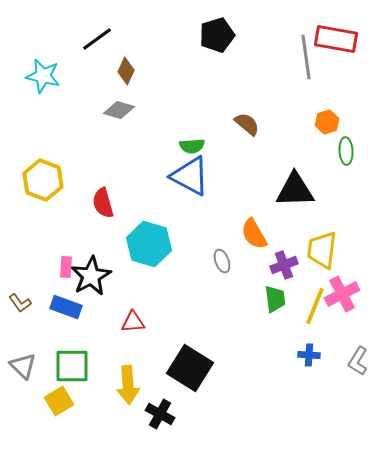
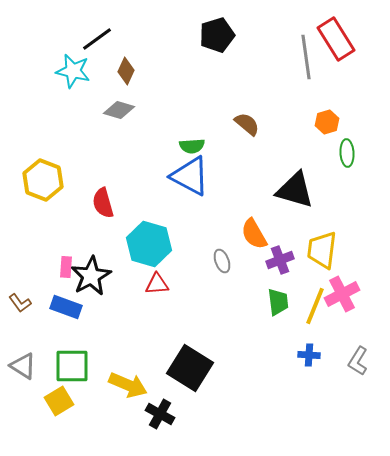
red rectangle: rotated 48 degrees clockwise
cyan star: moved 30 px right, 5 px up
green ellipse: moved 1 px right, 2 px down
black triangle: rotated 18 degrees clockwise
purple cross: moved 4 px left, 5 px up
green trapezoid: moved 3 px right, 3 px down
red triangle: moved 24 px right, 38 px up
gray triangle: rotated 12 degrees counterclockwise
yellow arrow: rotated 63 degrees counterclockwise
